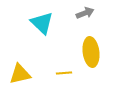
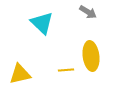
gray arrow: moved 3 px right, 1 px up; rotated 54 degrees clockwise
yellow ellipse: moved 4 px down
yellow line: moved 2 px right, 3 px up
